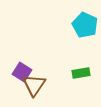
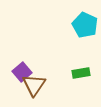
purple square: rotated 18 degrees clockwise
